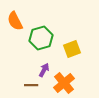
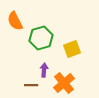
purple arrow: rotated 24 degrees counterclockwise
